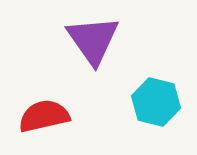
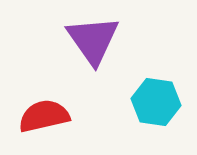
cyan hexagon: rotated 6 degrees counterclockwise
